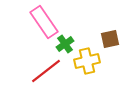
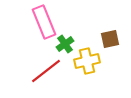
pink rectangle: rotated 12 degrees clockwise
